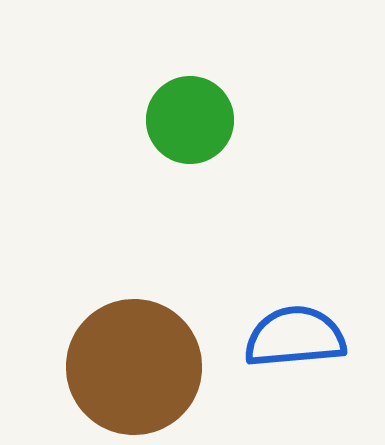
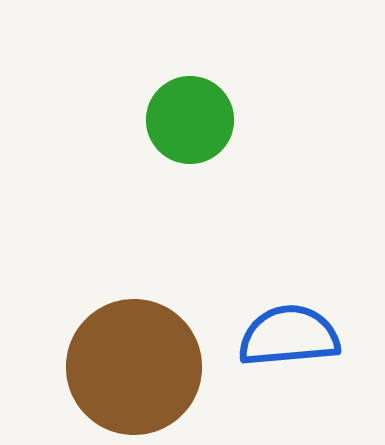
blue semicircle: moved 6 px left, 1 px up
